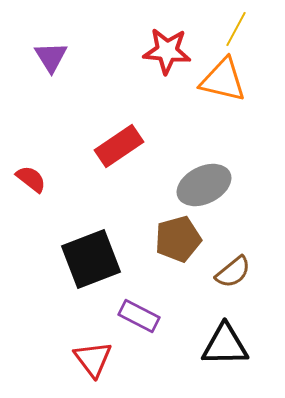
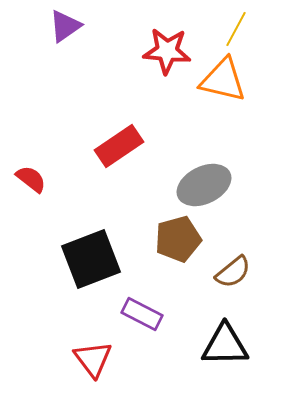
purple triangle: moved 14 px right, 31 px up; rotated 27 degrees clockwise
purple rectangle: moved 3 px right, 2 px up
